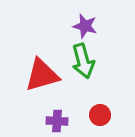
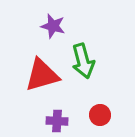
purple star: moved 32 px left
